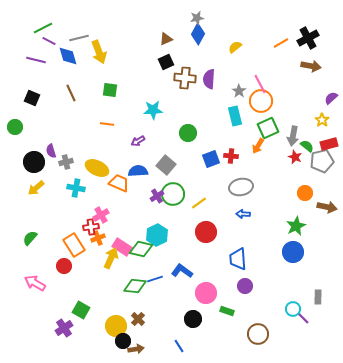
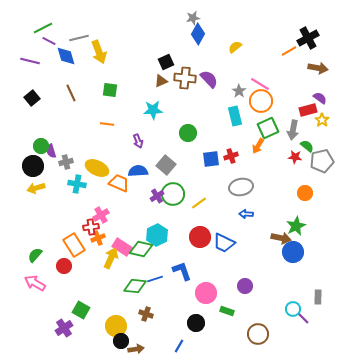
gray star at (197, 18): moved 4 px left
brown triangle at (166, 39): moved 5 px left, 42 px down
orange line at (281, 43): moved 8 px right, 8 px down
blue diamond at (68, 56): moved 2 px left
purple line at (36, 60): moved 6 px left, 1 px down
brown arrow at (311, 66): moved 7 px right, 2 px down
purple semicircle at (209, 79): rotated 132 degrees clockwise
pink line at (260, 84): rotated 30 degrees counterclockwise
black square at (32, 98): rotated 28 degrees clockwise
purple semicircle at (331, 98): moved 11 px left; rotated 80 degrees clockwise
green circle at (15, 127): moved 26 px right, 19 px down
gray arrow at (293, 136): moved 6 px up
purple arrow at (138, 141): rotated 80 degrees counterclockwise
red rectangle at (329, 144): moved 21 px left, 34 px up
red cross at (231, 156): rotated 24 degrees counterclockwise
red star at (295, 157): rotated 16 degrees counterclockwise
blue square at (211, 159): rotated 12 degrees clockwise
black circle at (34, 162): moved 1 px left, 4 px down
yellow arrow at (36, 188): rotated 24 degrees clockwise
cyan cross at (76, 188): moved 1 px right, 4 px up
brown arrow at (327, 207): moved 46 px left, 31 px down
blue arrow at (243, 214): moved 3 px right
red circle at (206, 232): moved 6 px left, 5 px down
green semicircle at (30, 238): moved 5 px right, 17 px down
blue trapezoid at (238, 259): moved 14 px left, 16 px up; rotated 60 degrees counterclockwise
blue L-shape at (182, 271): rotated 35 degrees clockwise
brown cross at (138, 319): moved 8 px right, 5 px up; rotated 24 degrees counterclockwise
black circle at (193, 319): moved 3 px right, 4 px down
black circle at (123, 341): moved 2 px left
blue line at (179, 346): rotated 64 degrees clockwise
